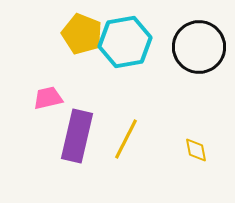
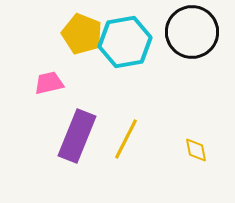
black circle: moved 7 px left, 15 px up
pink trapezoid: moved 1 px right, 15 px up
purple rectangle: rotated 9 degrees clockwise
